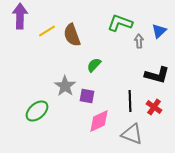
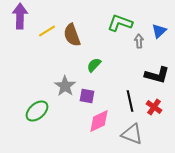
black line: rotated 10 degrees counterclockwise
